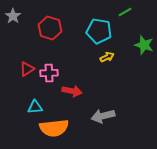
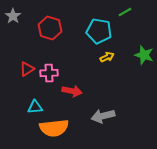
green star: moved 10 px down
